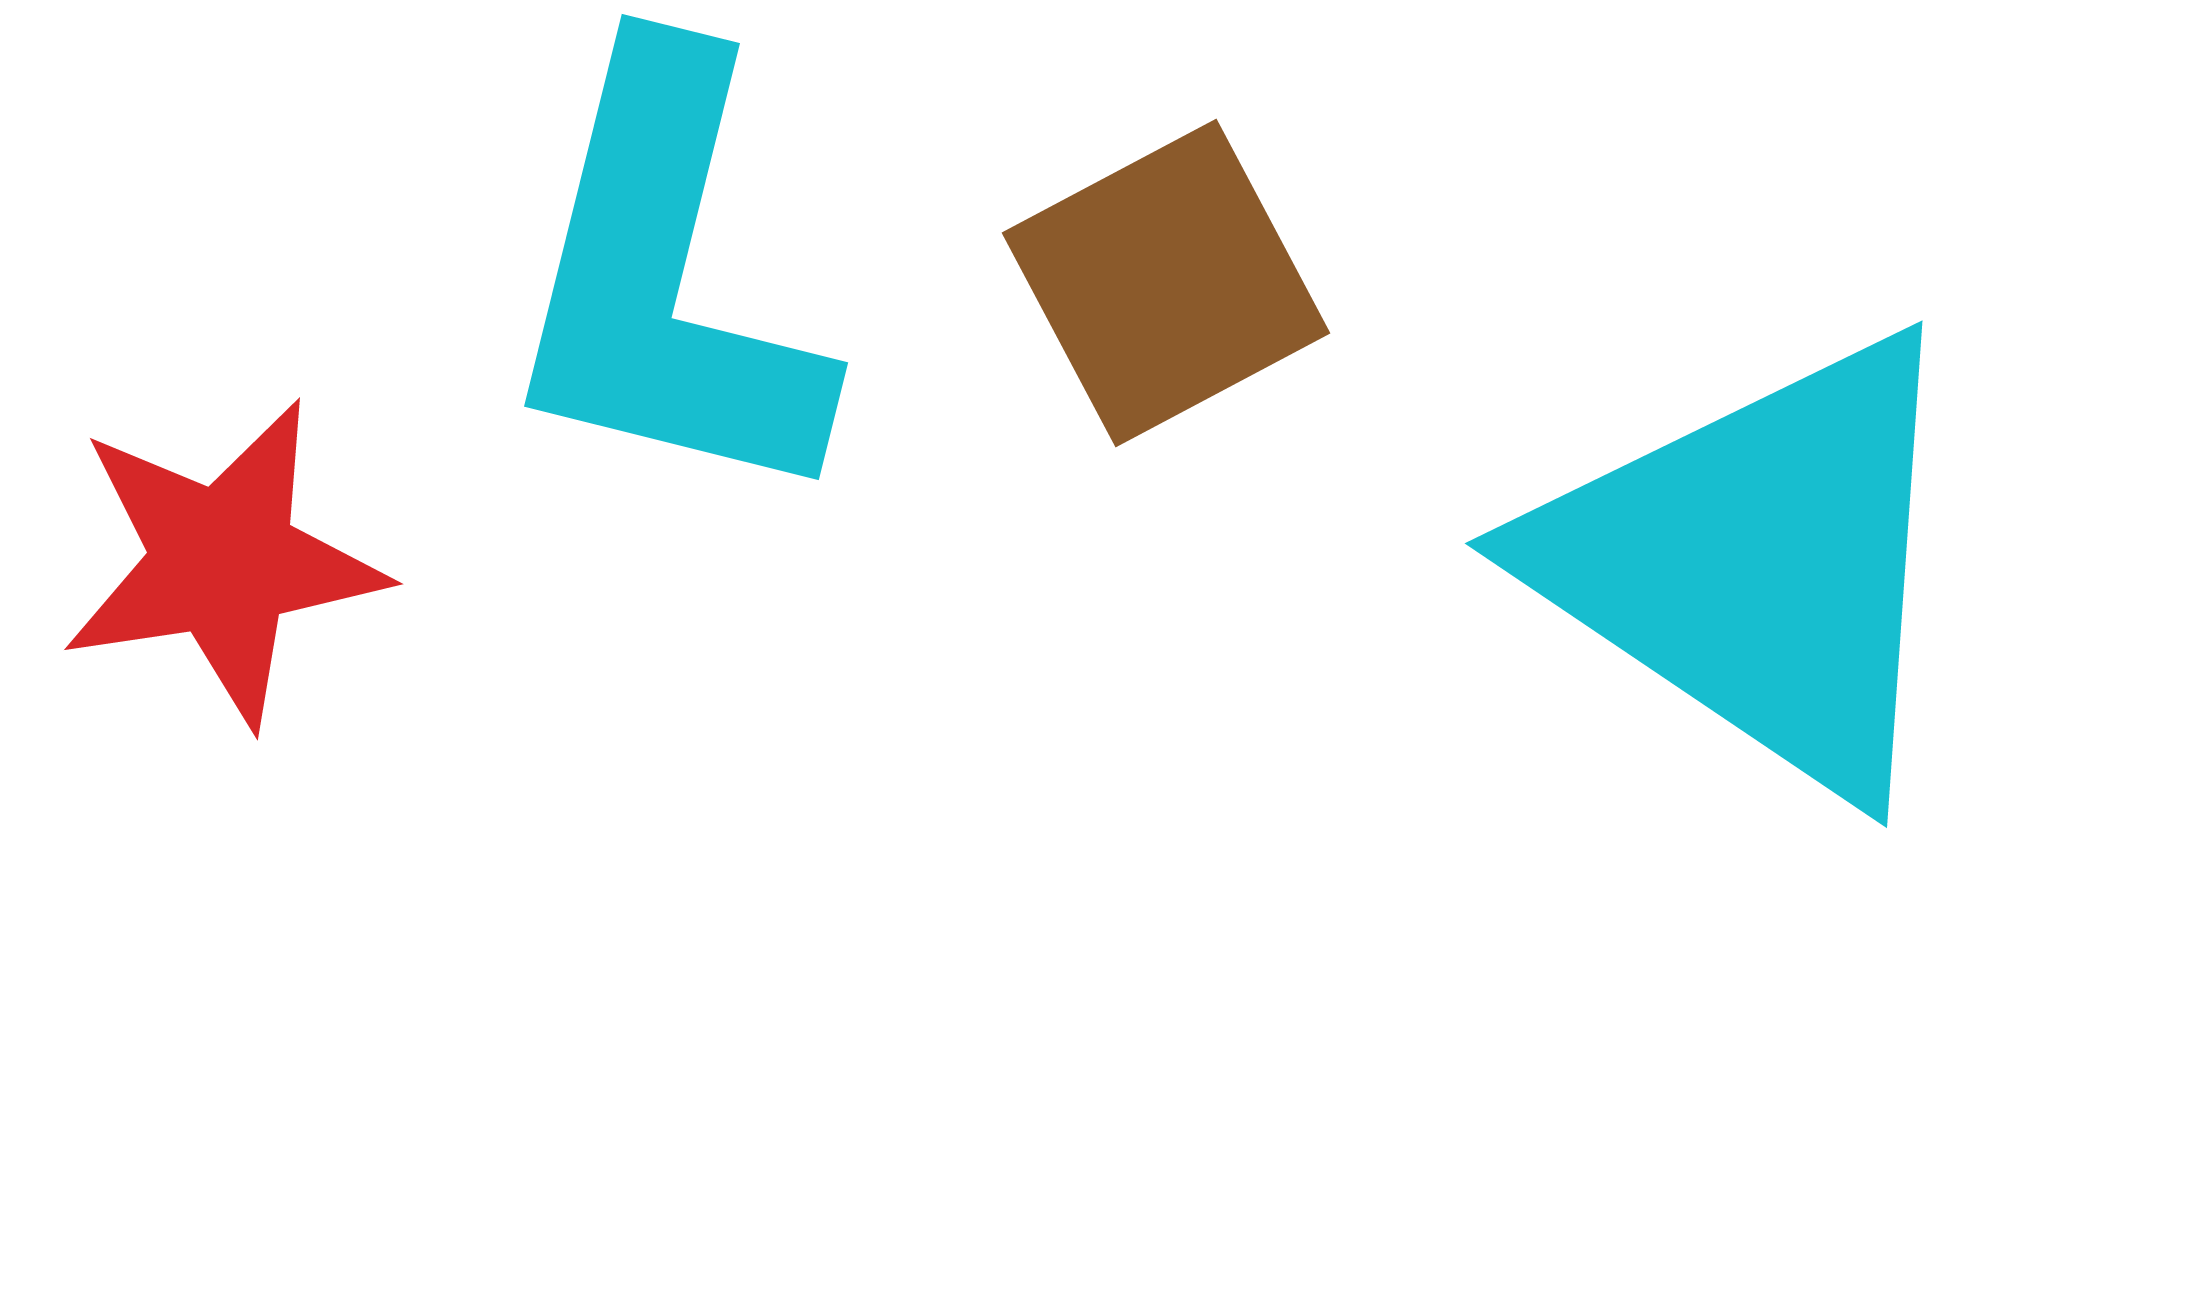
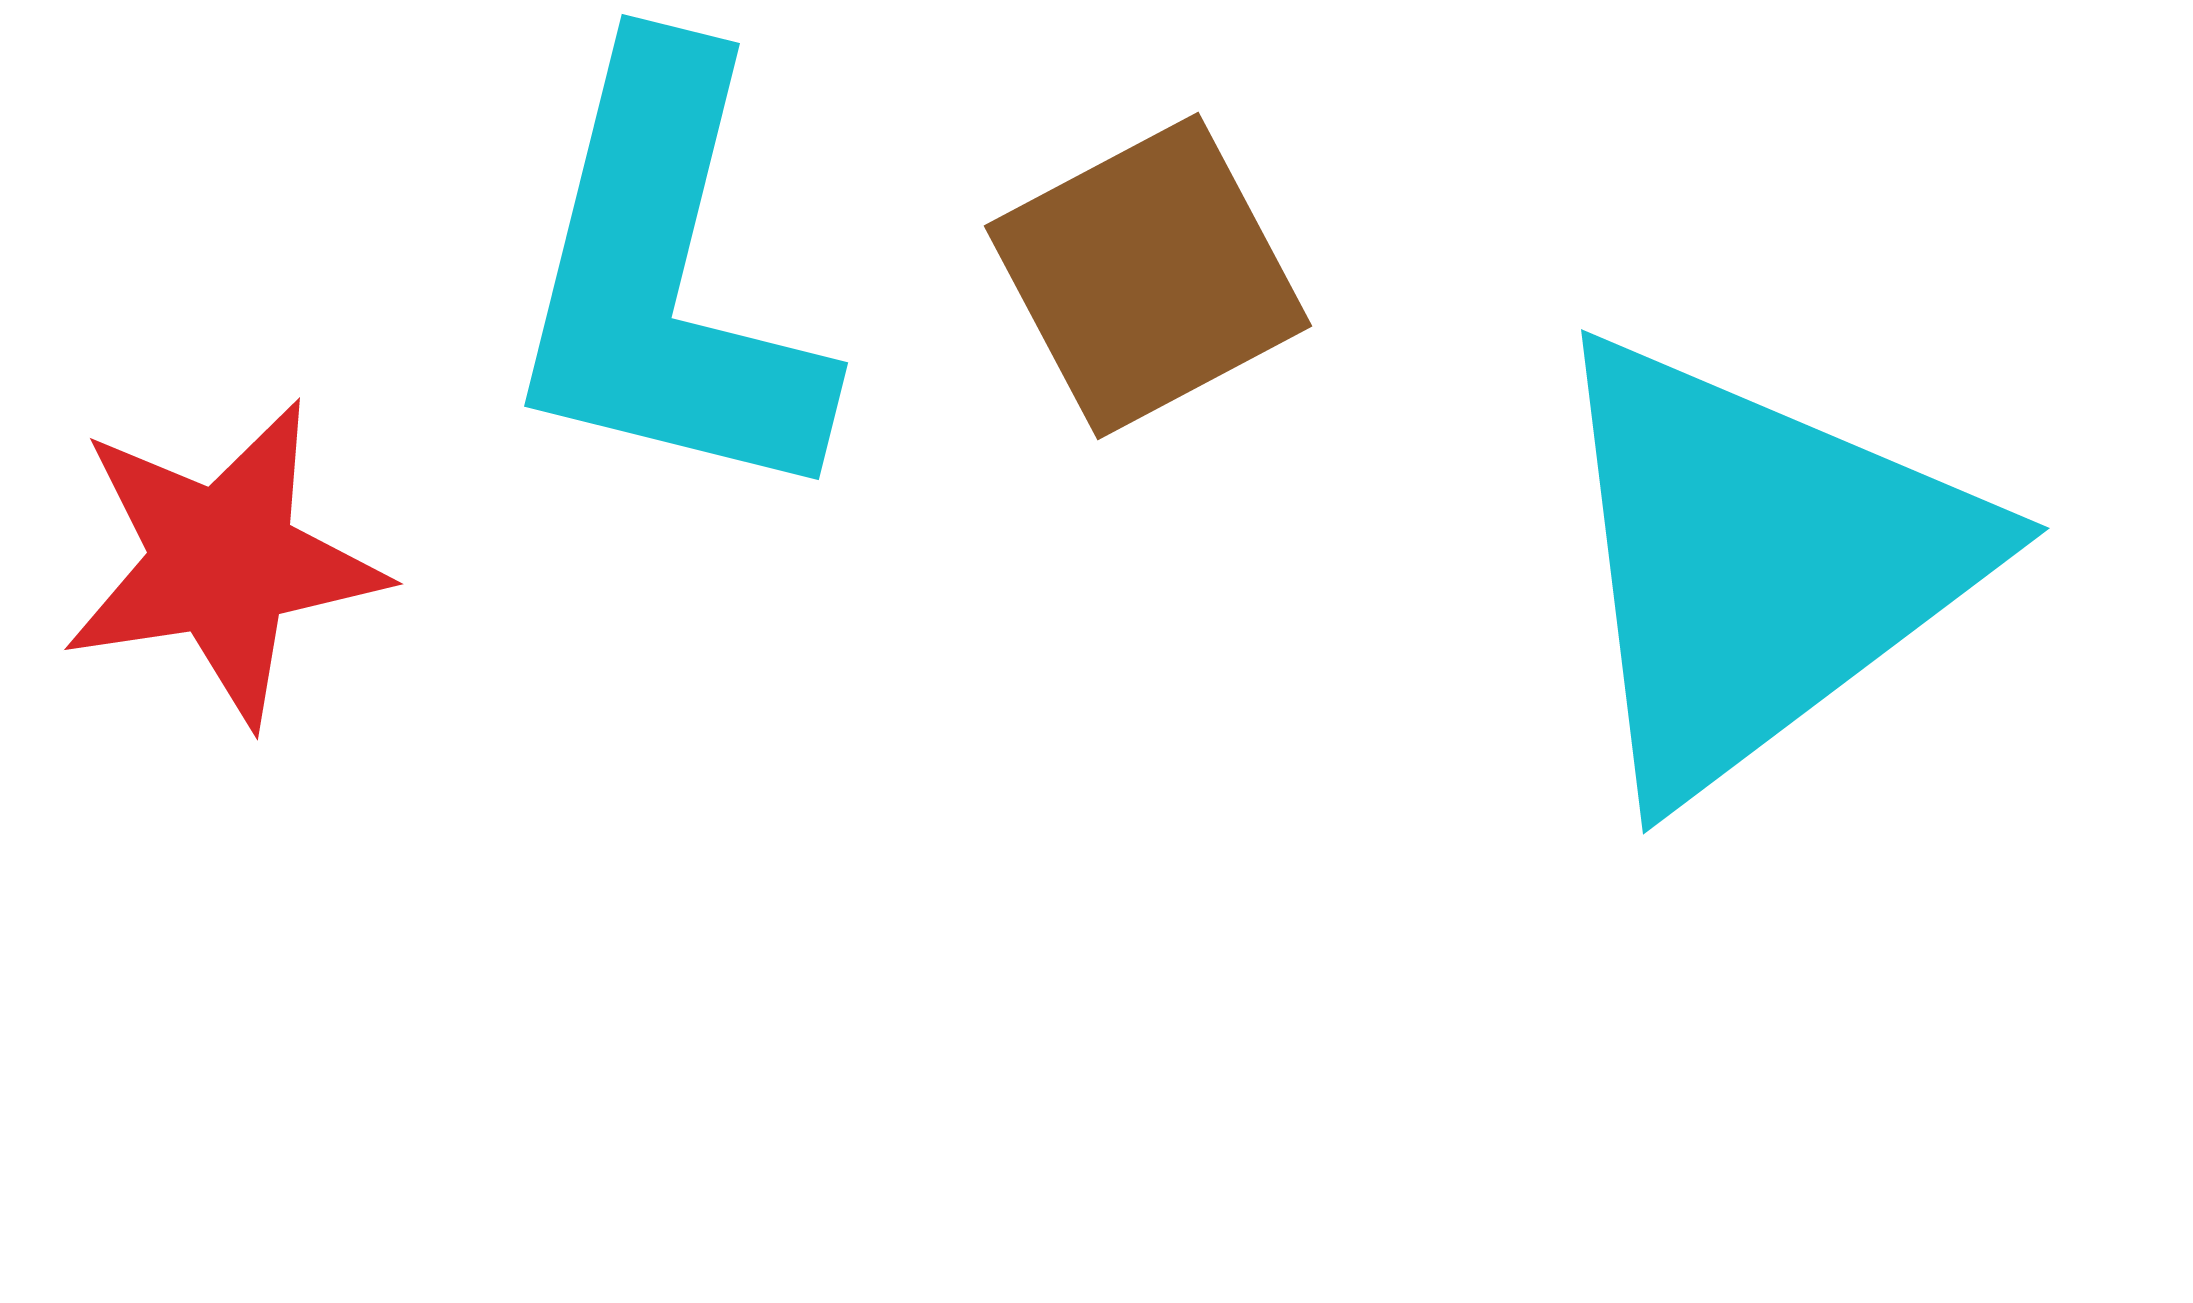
brown square: moved 18 px left, 7 px up
cyan triangle: rotated 49 degrees clockwise
